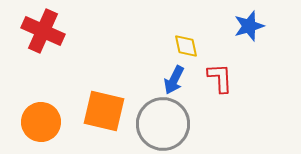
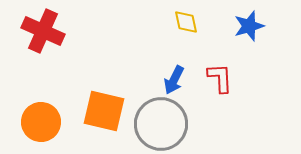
yellow diamond: moved 24 px up
gray circle: moved 2 px left
